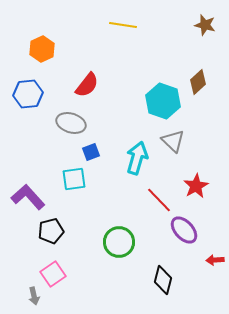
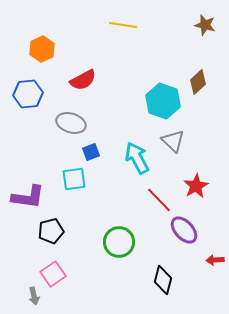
red semicircle: moved 4 px left, 5 px up; rotated 24 degrees clockwise
cyan arrow: rotated 44 degrees counterclockwise
purple L-shape: rotated 140 degrees clockwise
